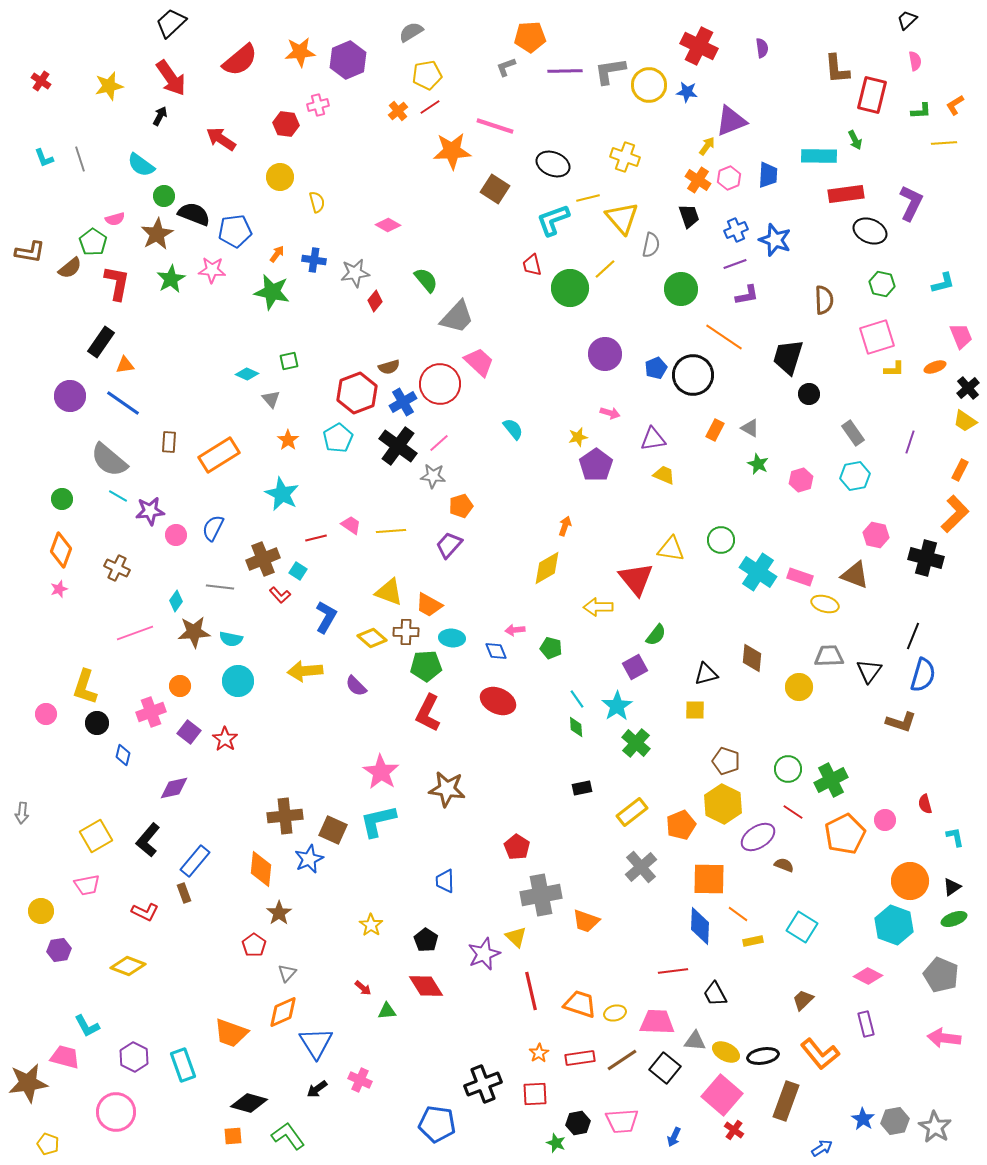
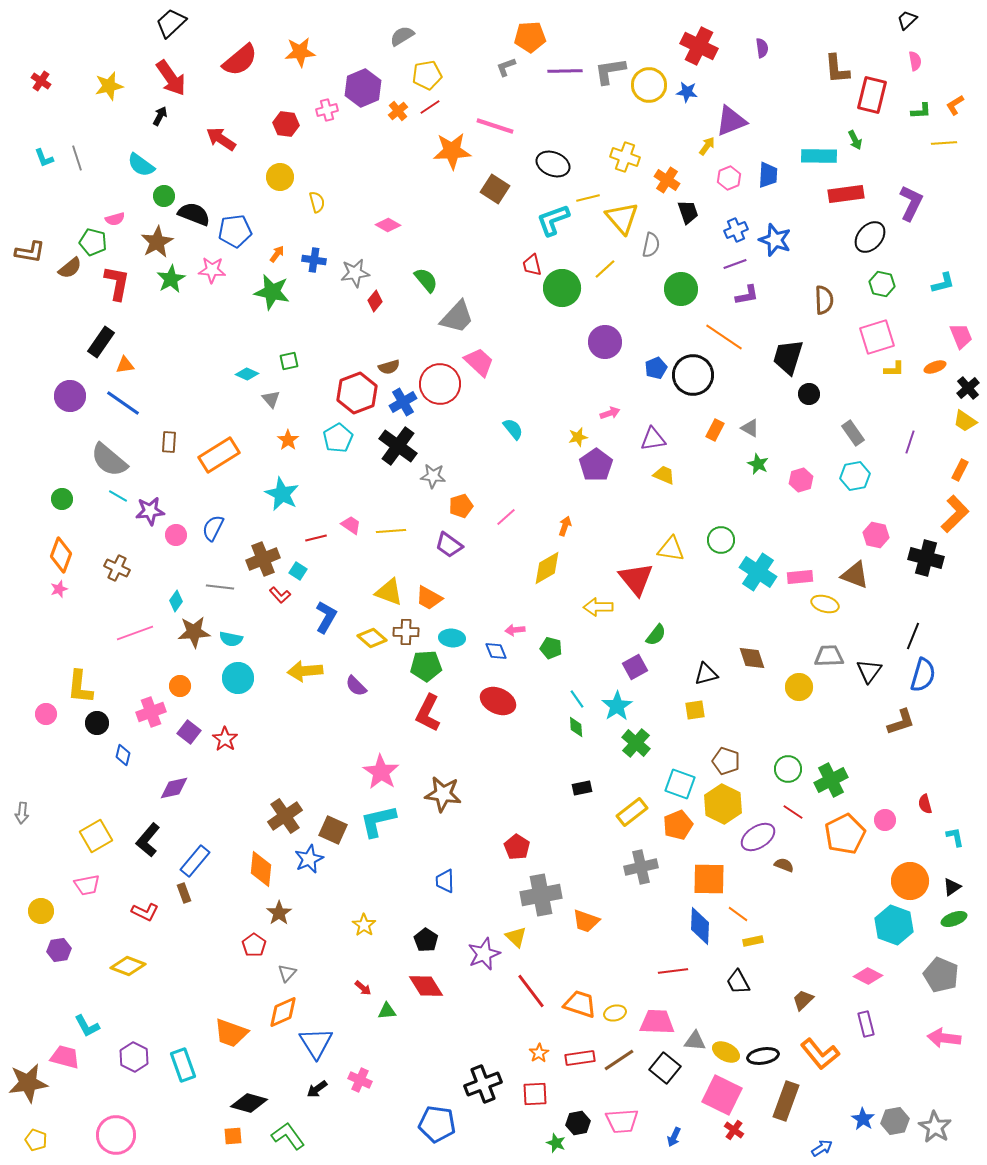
gray semicircle at (411, 32): moved 9 px left, 4 px down
purple hexagon at (348, 60): moved 15 px right, 28 px down
pink cross at (318, 105): moved 9 px right, 5 px down
gray line at (80, 159): moved 3 px left, 1 px up
orange cross at (698, 180): moved 31 px left
black trapezoid at (689, 216): moved 1 px left, 4 px up
black ellipse at (870, 231): moved 6 px down; rotated 72 degrees counterclockwise
brown star at (157, 234): moved 8 px down
green pentagon at (93, 242): rotated 20 degrees counterclockwise
green circle at (570, 288): moved 8 px left
purple circle at (605, 354): moved 12 px up
pink arrow at (610, 413): rotated 36 degrees counterclockwise
pink line at (439, 443): moved 67 px right, 74 px down
purple trapezoid at (449, 545): rotated 96 degrees counterclockwise
orange diamond at (61, 550): moved 5 px down
pink rectangle at (800, 577): rotated 25 degrees counterclockwise
orange trapezoid at (429, 605): moved 7 px up
brown diamond at (752, 658): rotated 24 degrees counterclockwise
cyan circle at (238, 681): moved 3 px up
yellow L-shape at (85, 687): moved 5 px left; rotated 12 degrees counterclockwise
yellow square at (695, 710): rotated 10 degrees counterclockwise
brown L-shape at (901, 722): rotated 36 degrees counterclockwise
brown star at (447, 789): moved 4 px left, 5 px down
brown cross at (285, 816): rotated 28 degrees counterclockwise
orange pentagon at (681, 825): moved 3 px left
gray cross at (641, 867): rotated 28 degrees clockwise
yellow star at (371, 925): moved 7 px left
cyan square at (802, 927): moved 122 px left, 143 px up; rotated 12 degrees counterclockwise
red line at (531, 991): rotated 24 degrees counterclockwise
black trapezoid at (715, 994): moved 23 px right, 12 px up
brown line at (622, 1060): moved 3 px left
pink square at (722, 1095): rotated 15 degrees counterclockwise
pink circle at (116, 1112): moved 23 px down
yellow pentagon at (48, 1144): moved 12 px left, 4 px up
